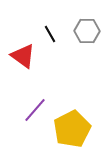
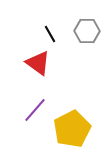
red triangle: moved 15 px right, 7 px down
